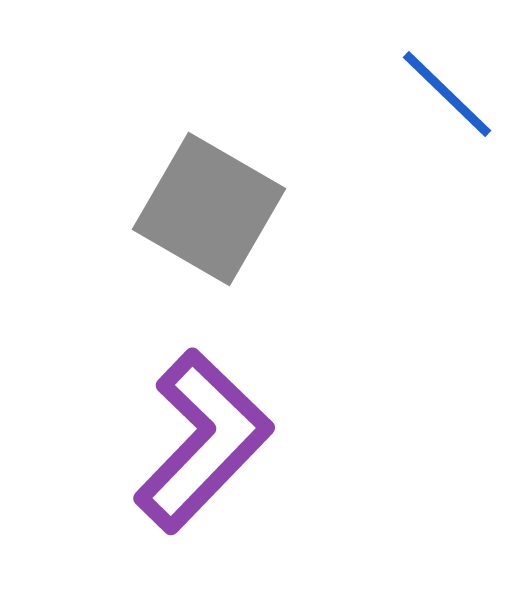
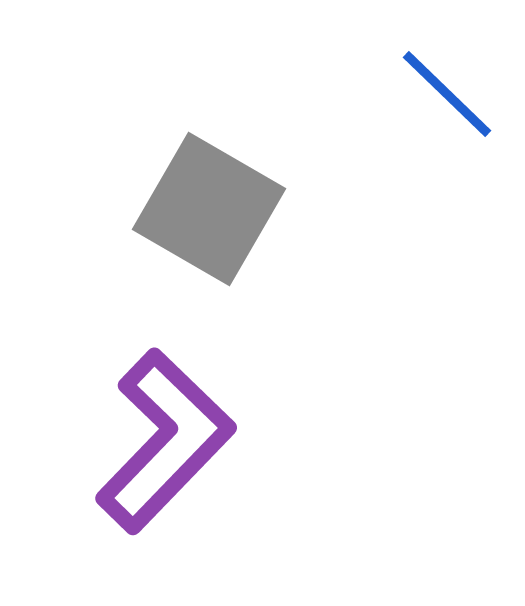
purple L-shape: moved 38 px left
